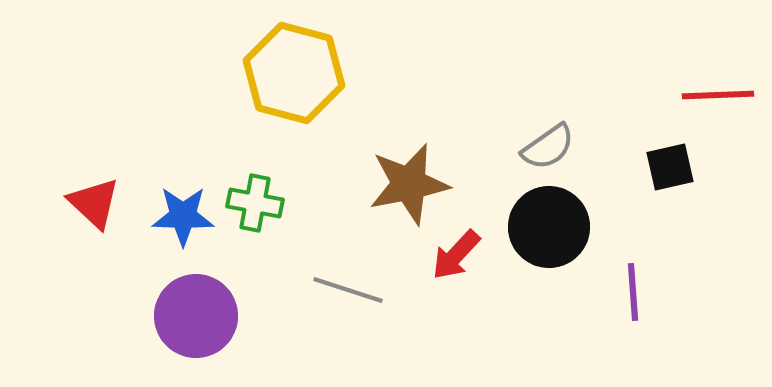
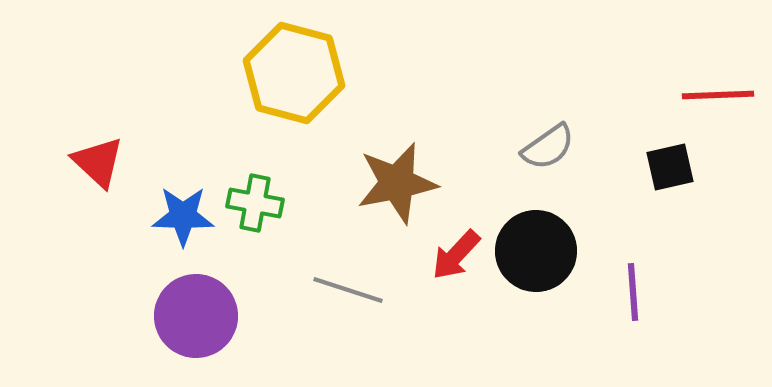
brown star: moved 12 px left, 1 px up
red triangle: moved 4 px right, 41 px up
black circle: moved 13 px left, 24 px down
